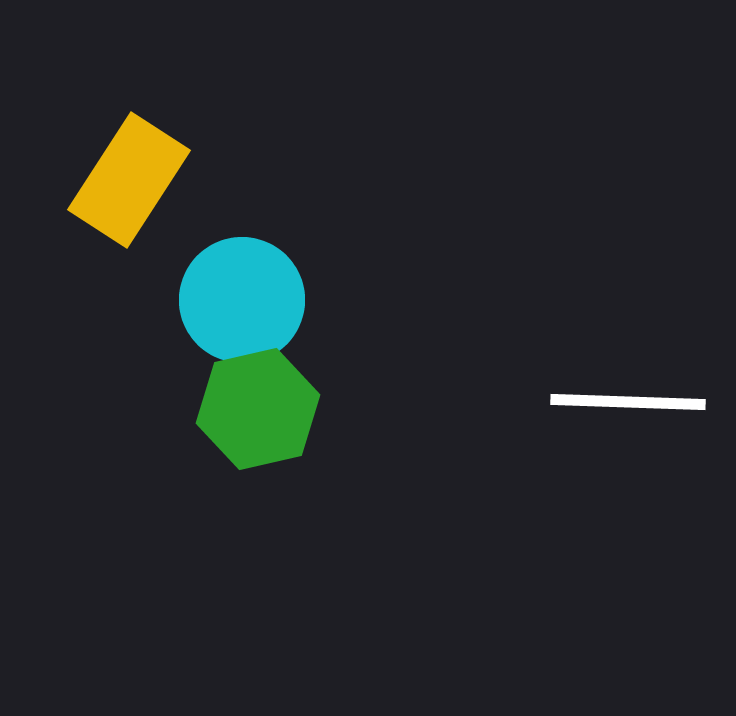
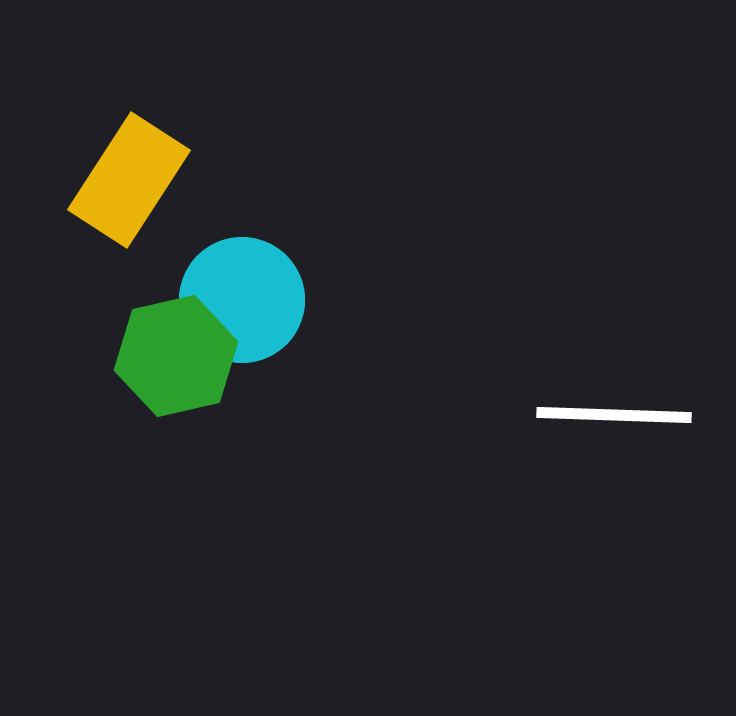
white line: moved 14 px left, 13 px down
green hexagon: moved 82 px left, 53 px up
